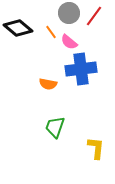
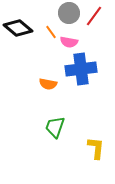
pink semicircle: rotated 30 degrees counterclockwise
